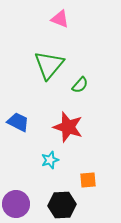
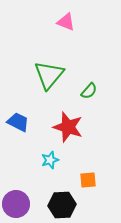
pink triangle: moved 6 px right, 3 px down
green triangle: moved 10 px down
green semicircle: moved 9 px right, 6 px down
